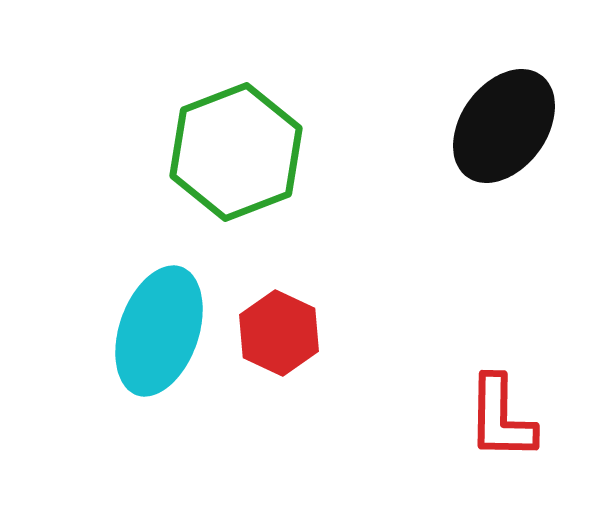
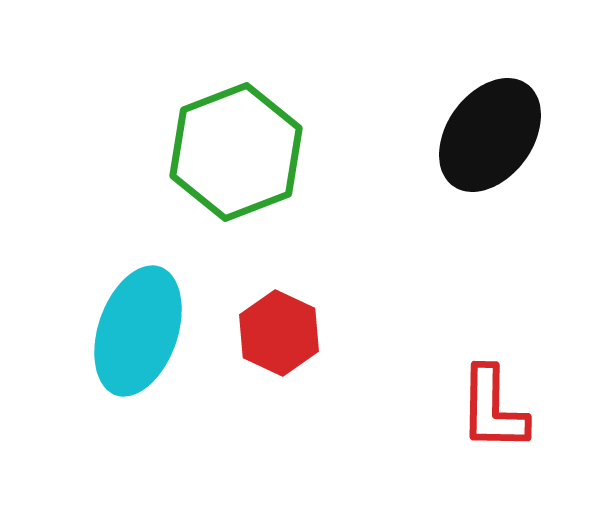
black ellipse: moved 14 px left, 9 px down
cyan ellipse: moved 21 px left
red L-shape: moved 8 px left, 9 px up
